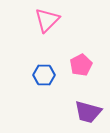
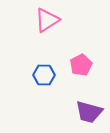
pink triangle: rotated 12 degrees clockwise
purple trapezoid: moved 1 px right
